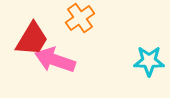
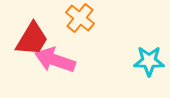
orange cross: rotated 16 degrees counterclockwise
